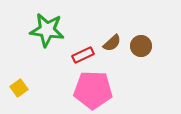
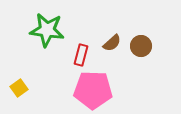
red rectangle: moved 2 px left; rotated 50 degrees counterclockwise
